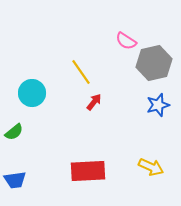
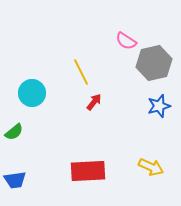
yellow line: rotated 8 degrees clockwise
blue star: moved 1 px right, 1 px down
